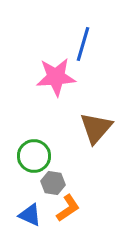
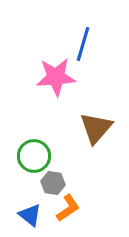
blue triangle: rotated 15 degrees clockwise
